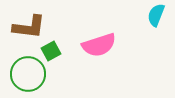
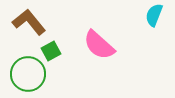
cyan semicircle: moved 2 px left
brown L-shape: moved 5 px up; rotated 136 degrees counterclockwise
pink semicircle: rotated 60 degrees clockwise
